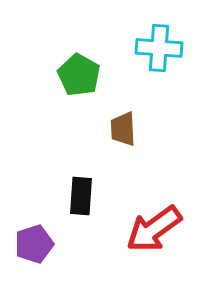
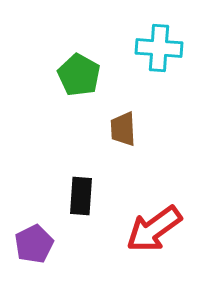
purple pentagon: rotated 9 degrees counterclockwise
